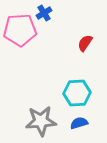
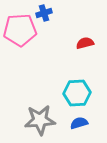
blue cross: rotated 14 degrees clockwise
red semicircle: rotated 42 degrees clockwise
gray star: moved 1 px left, 1 px up
